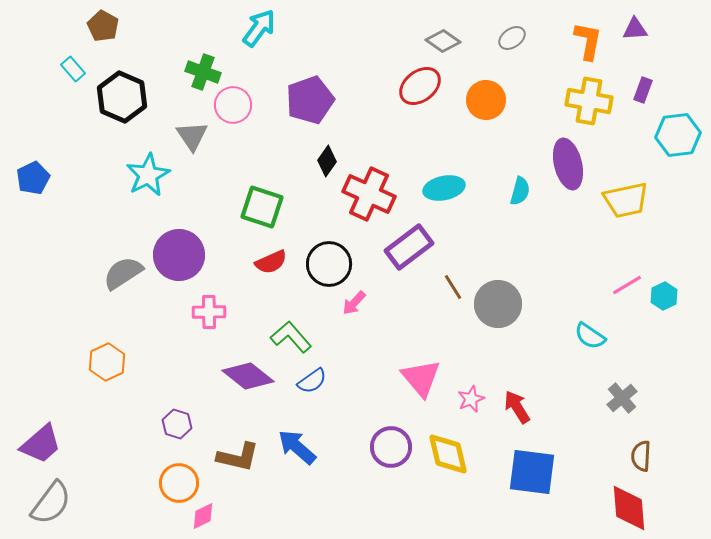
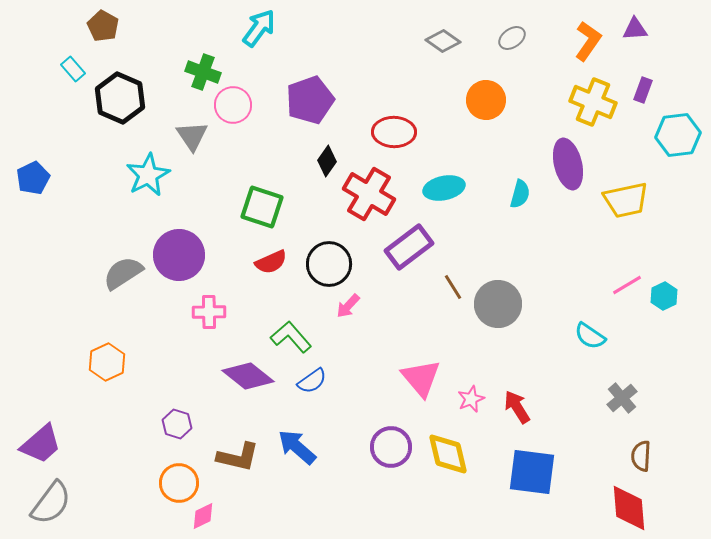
orange L-shape at (588, 41): rotated 24 degrees clockwise
red ellipse at (420, 86): moved 26 px left, 46 px down; rotated 39 degrees clockwise
black hexagon at (122, 97): moved 2 px left, 1 px down
yellow cross at (589, 101): moved 4 px right, 1 px down; rotated 12 degrees clockwise
cyan semicircle at (520, 191): moved 3 px down
red cross at (369, 194): rotated 6 degrees clockwise
pink arrow at (354, 303): moved 6 px left, 3 px down
